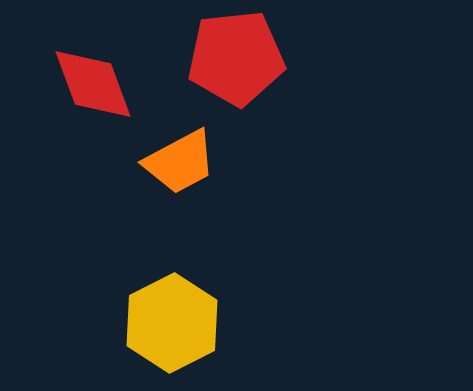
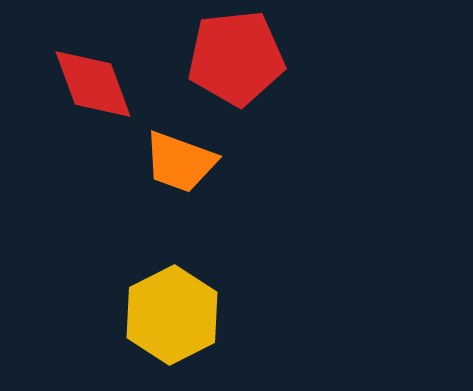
orange trapezoid: rotated 48 degrees clockwise
yellow hexagon: moved 8 px up
